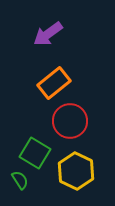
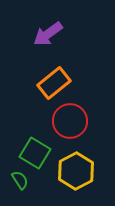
yellow hexagon: rotated 6 degrees clockwise
